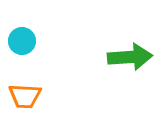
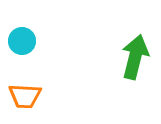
green arrow: moved 5 px right; rotated 72 degrees counterclockwise
